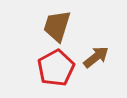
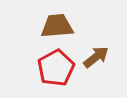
brown trapezoid: rotated 68 degrees clockwise
